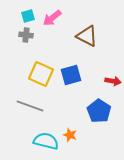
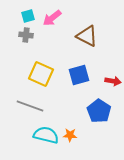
blue square: moved 8 px right
orange star: rotated 16 degrees counterclockwise
cyan semicircle: moved 6 px up
